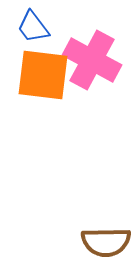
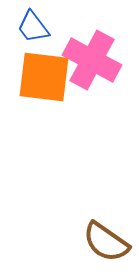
orange square: moved 1 px right, 2 px down
brown semicircle: rotated 36 degrees clockwise
